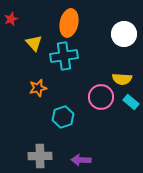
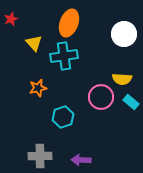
orange ellipse: rotated 8 degrees clockwise
